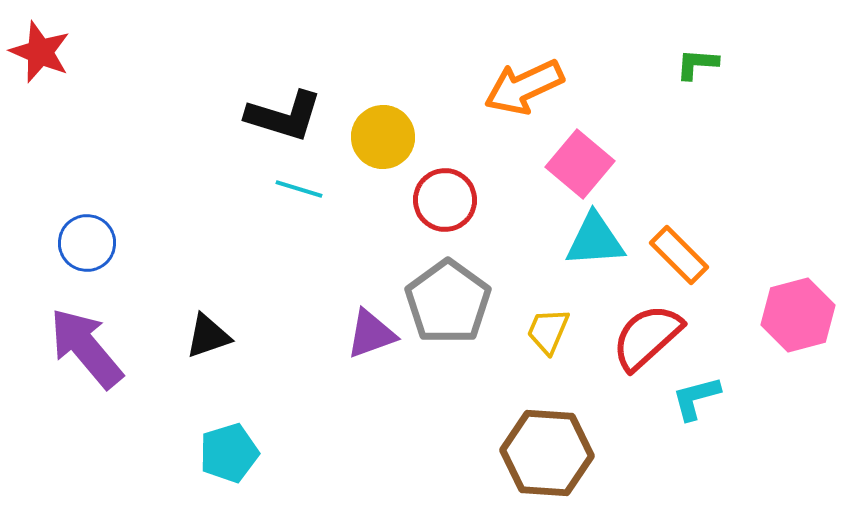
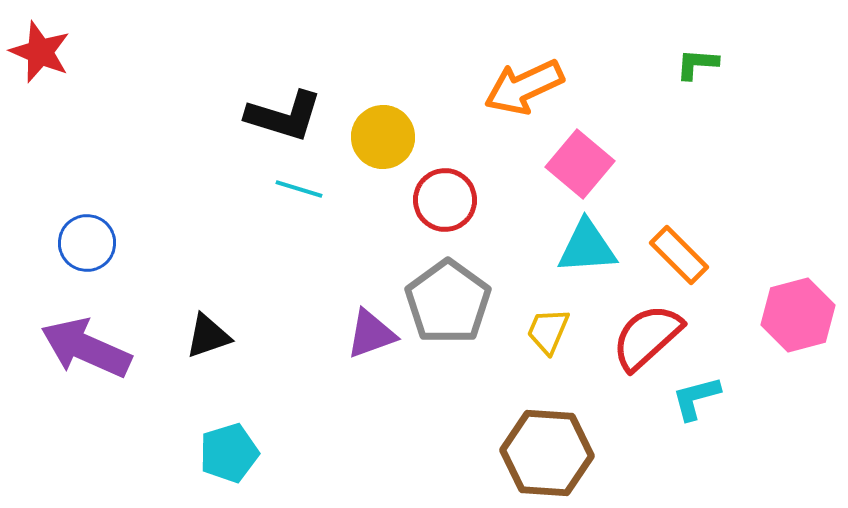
cyan triangle: moved 8 px left, 7 px down
purple arrow: rotated 26 degrees counterclockwise
